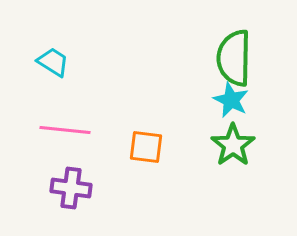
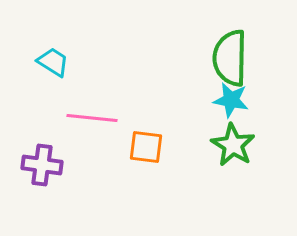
green semicircle: moved 4 px left
cyan star: rotated 15 degrees counterclockwise
pink line: moved 27 px right, 12 px up
green star: rotated 6 degrees counterclockwise
purple cross: moved 29 px left, 23 px up
